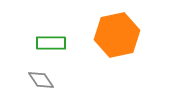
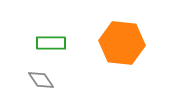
orange hexagon: moved 5 px right, 8 px down; rotated 18 degrees clockwise
